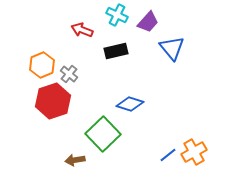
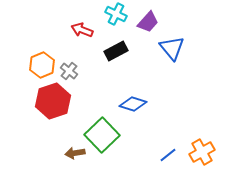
cyan cross: moved 1 px left, 1 px up
black rectangle: rotated 15 degrees counterclockwise
gray cross: moved 3 px up
blue diamond: moved 3 px right
green square: moved 1 px left, 1 px down
orange cross: moved 8 px right
brown arrow: moved 7 px up
